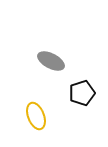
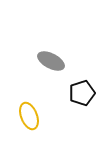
yellow ellipse: moved 7 px left
